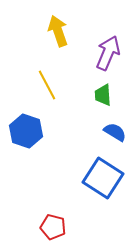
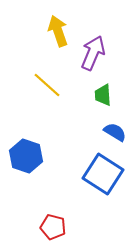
purple arrow: moved 15 px left
yellow line: rotated 20 degrees counterclockwise
blue hexagon: moved 25 px down
blue square: moved 4 px up
